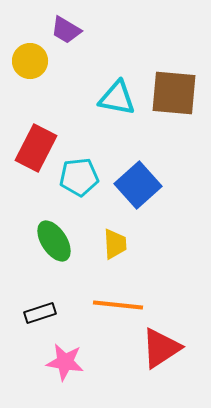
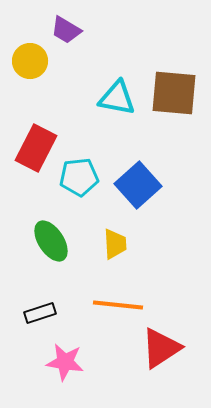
green ellipse: moved 3 px left
